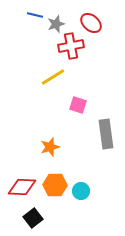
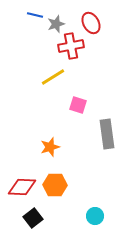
red ellipse: rotated 20 degrees clockwise
gray rectangle: moved 1 px right
cyan circle: moved 14 px right, 25 px down
